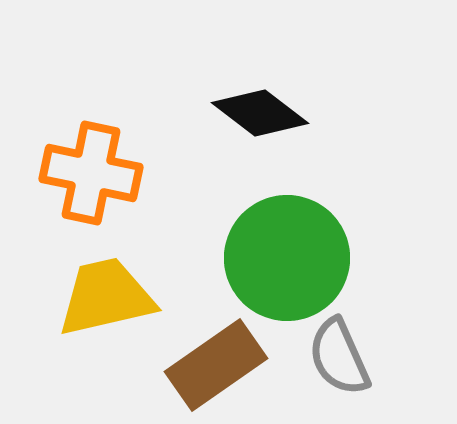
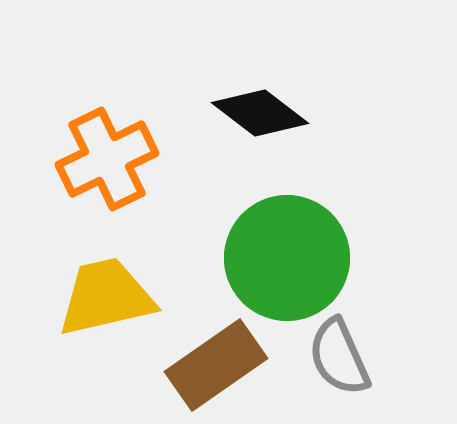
orange cross: moved 16 px right, 14 px up; rotated 38 degrees counterclockwise
